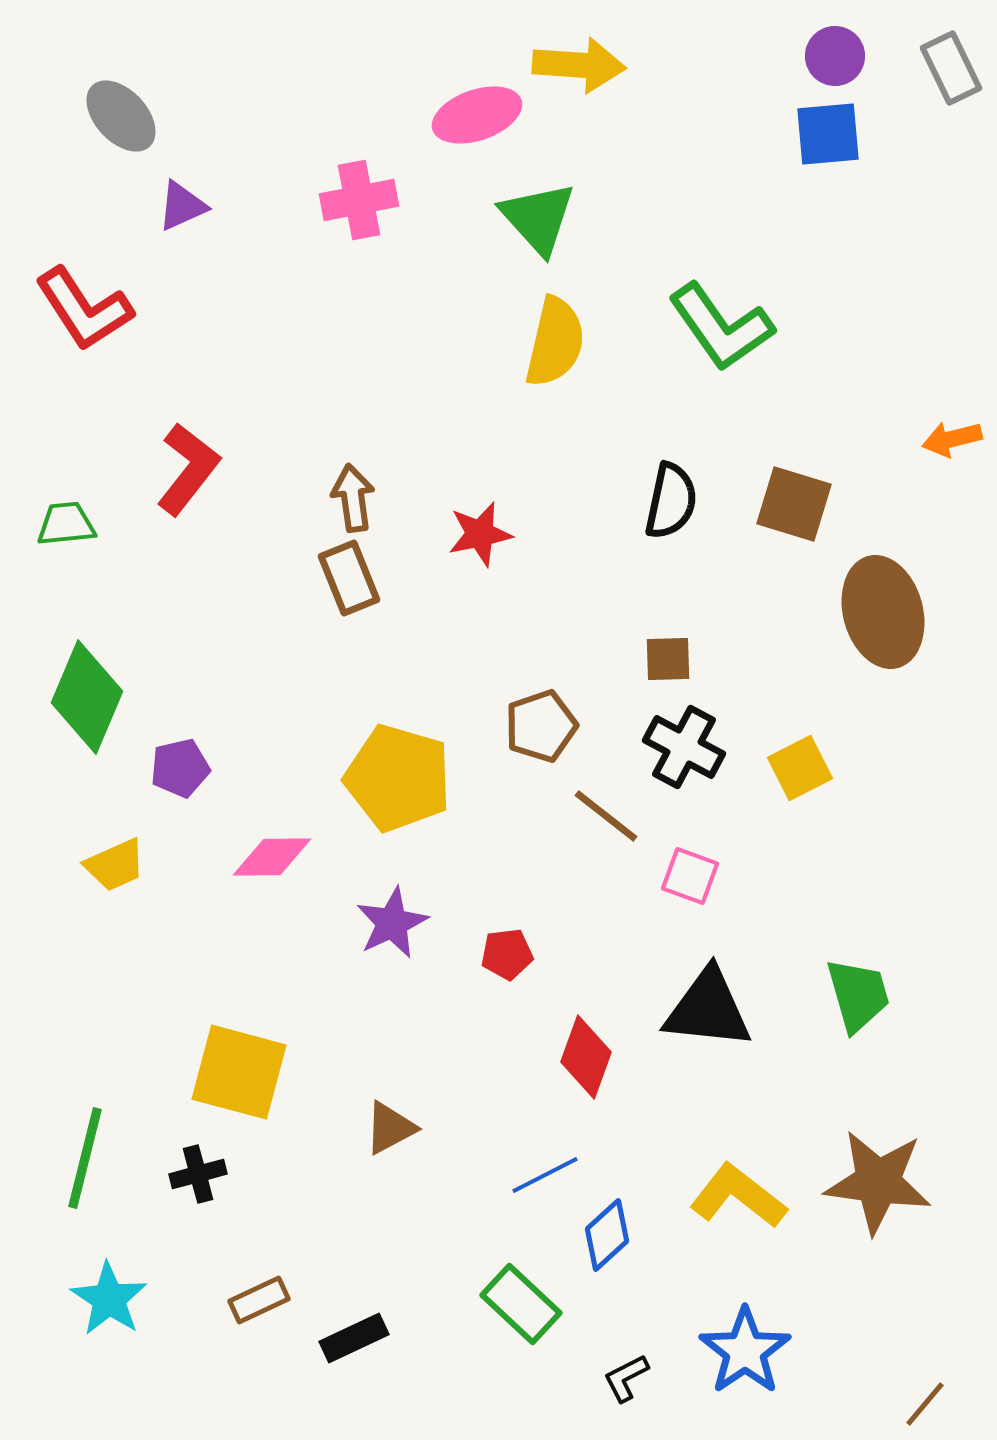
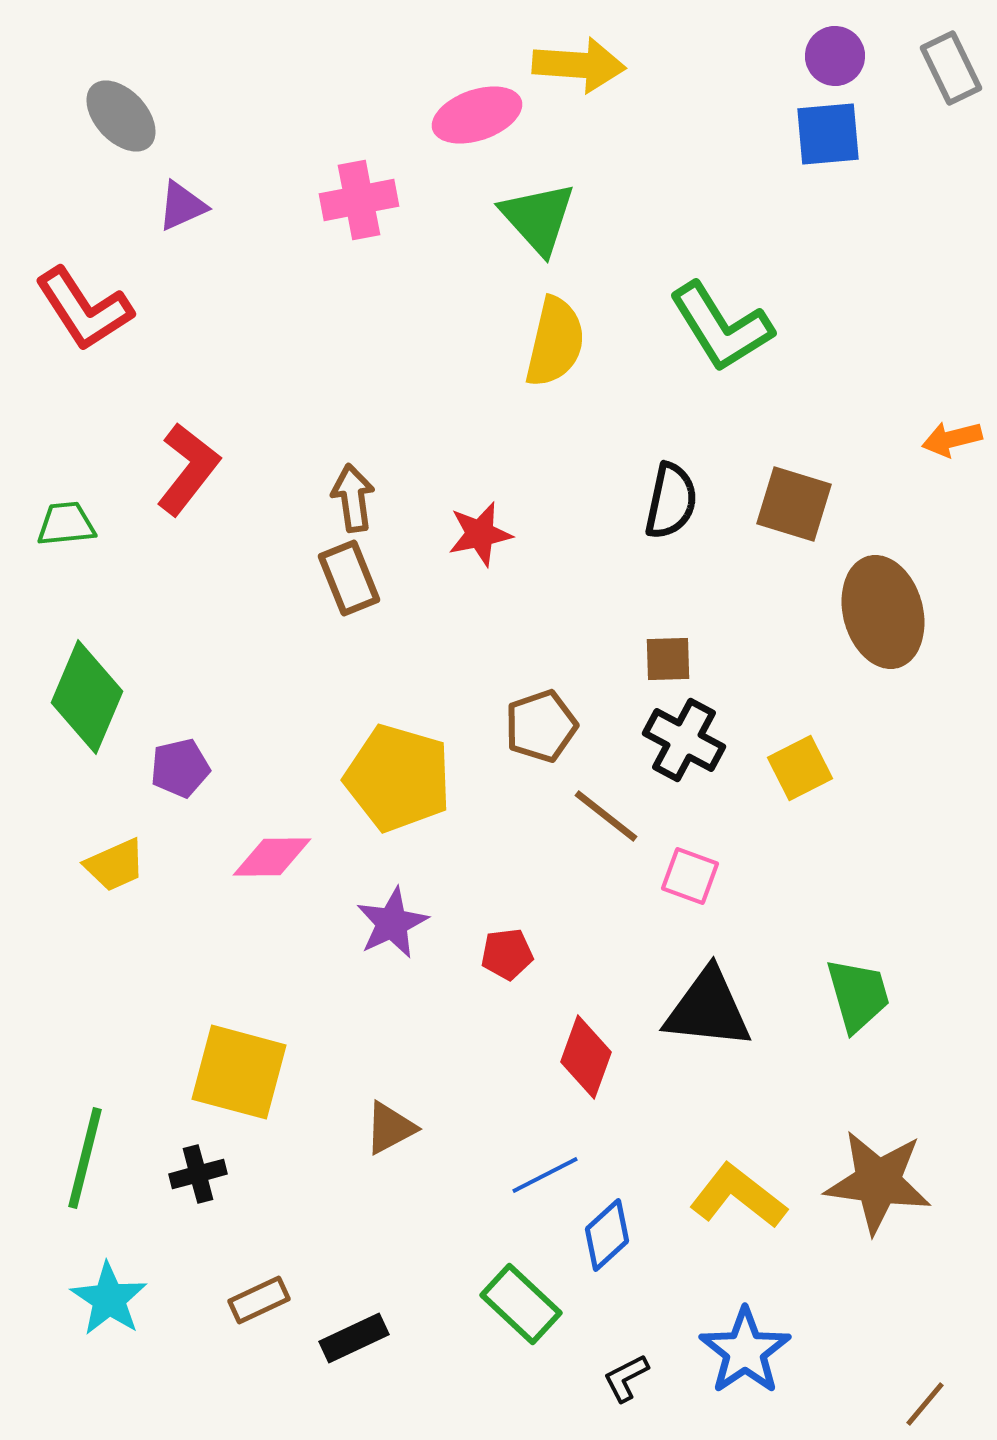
green L-shape at (721, 327): rotated 3 degrees clockwise
black cross at (684, 747): moved 7 px up
